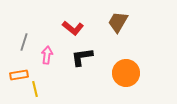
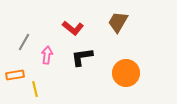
gray line: rotated 12 degrees clockwise
orange rectangle: moved 4 px left
